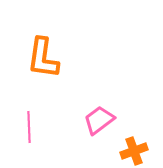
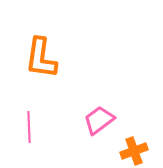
orange L-shape: moved 2 px left
